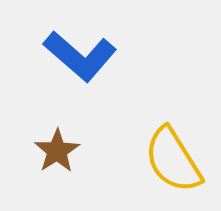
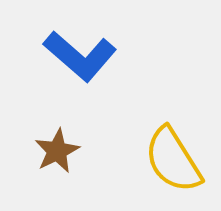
brown star: rotated 6 degrees clockwise
